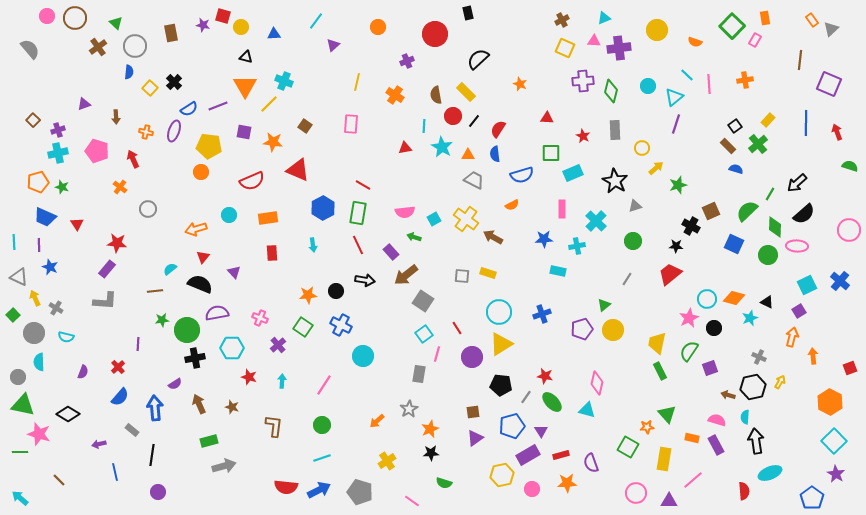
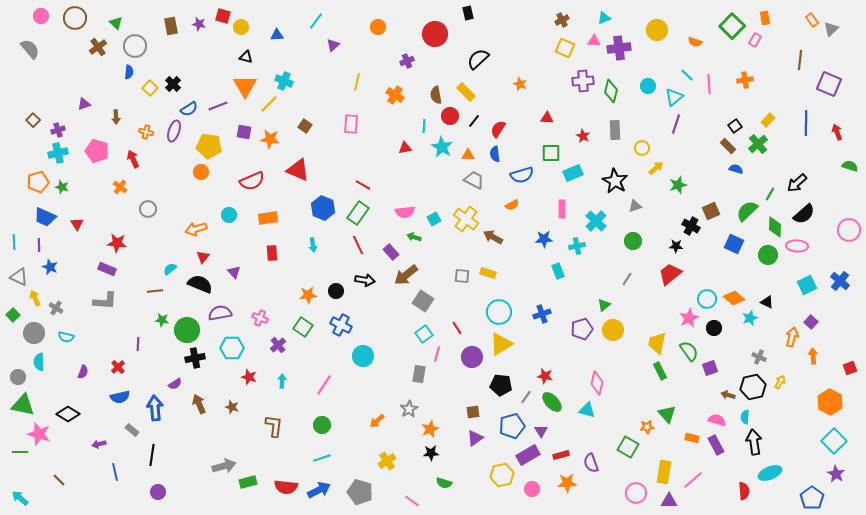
pink circle at (47, 16): moved 6 px left
purple star at (203, 25): moved 4 px left, 1 px up
brown rectangle at (171, 33): moved 7 px up
blue triangle at (274, 34): moved 3 px right, 1 px down
black cross at (174, 82): moved 1 px left, 2 px down
red circle at (453, 116): moved 3 px left
orange star at (273, 142): moved 3 px left, 3 px up
blue hexagon at (323, 208): rotated 10 degrees counterclockwise
green rectangle at (358, 213): rotated 25 degrees clockwise
purple rectangle at (107, 269): rotated 72 degrees clockwise
cyan rectangle at (558, 271): rotated 56 degrees clockwise
orange diamond at (734, 298): rotated 25 degrees clockwise
purple square at (799, 311): moved 12 px right, 11 px down; rotated 16 degrees counterclockwise
purple semicircle at (217, 313): moved 3 px right
green star at (162, 320): rotated 16 degrees clockwise
green semicircle at (689, 351): rotated 110 degrees clockwise
blue semicircle at (120, 397): rotated 36 degrees clockwise
green rectangle at (209, 441): moved 39 px right, 41 px down
black arrow at (756, 441): moved 2 px left, 1 px down
yellow rectangle at (664, 459): moved 13 px down
